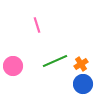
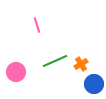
pink circle: moved 3 px right, 6 px down
blue circle: moved 11 px right
